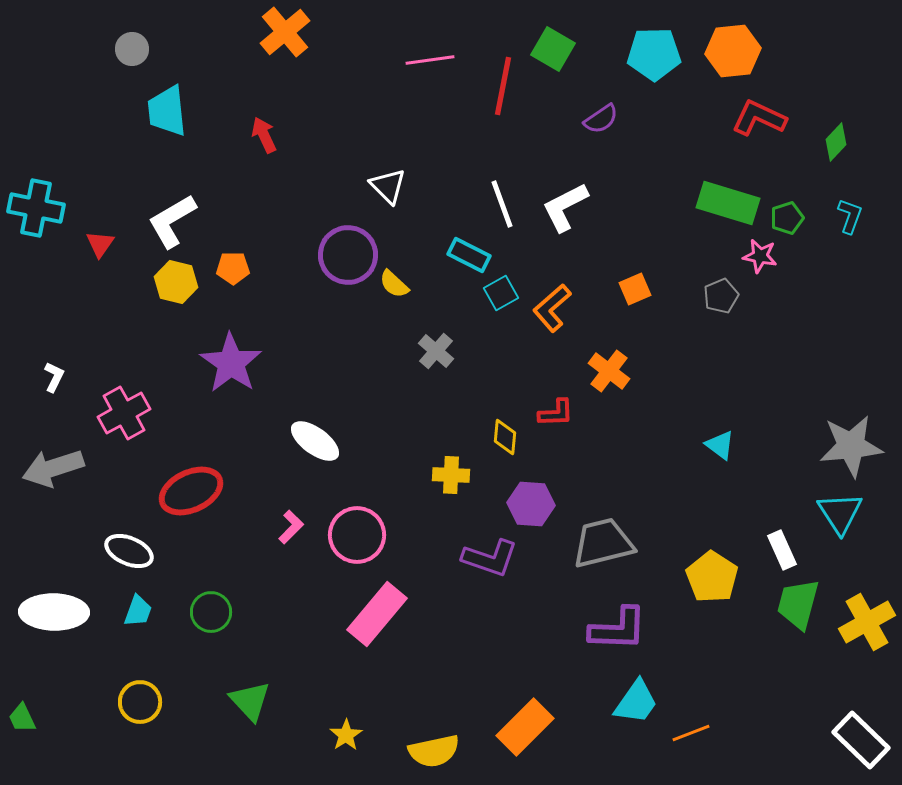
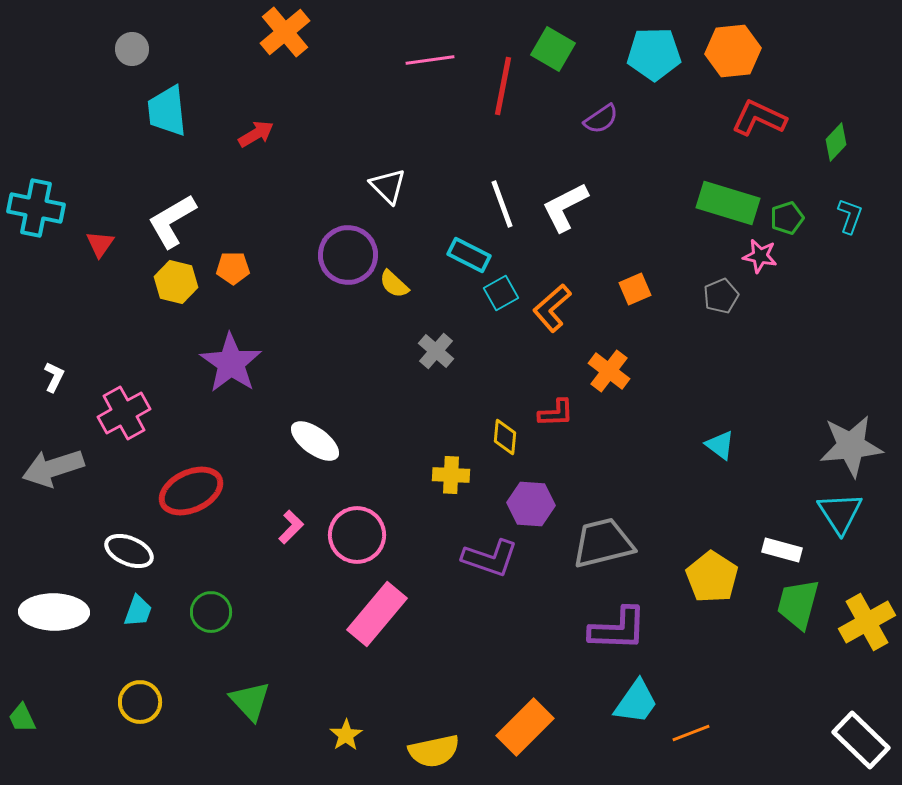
red arrow at (264, 135): moved 8 px left, 1 px up; rotated 84 degrees clockwise
white rectangle at (782, 550): rotated 51 degrees counterclockwise
